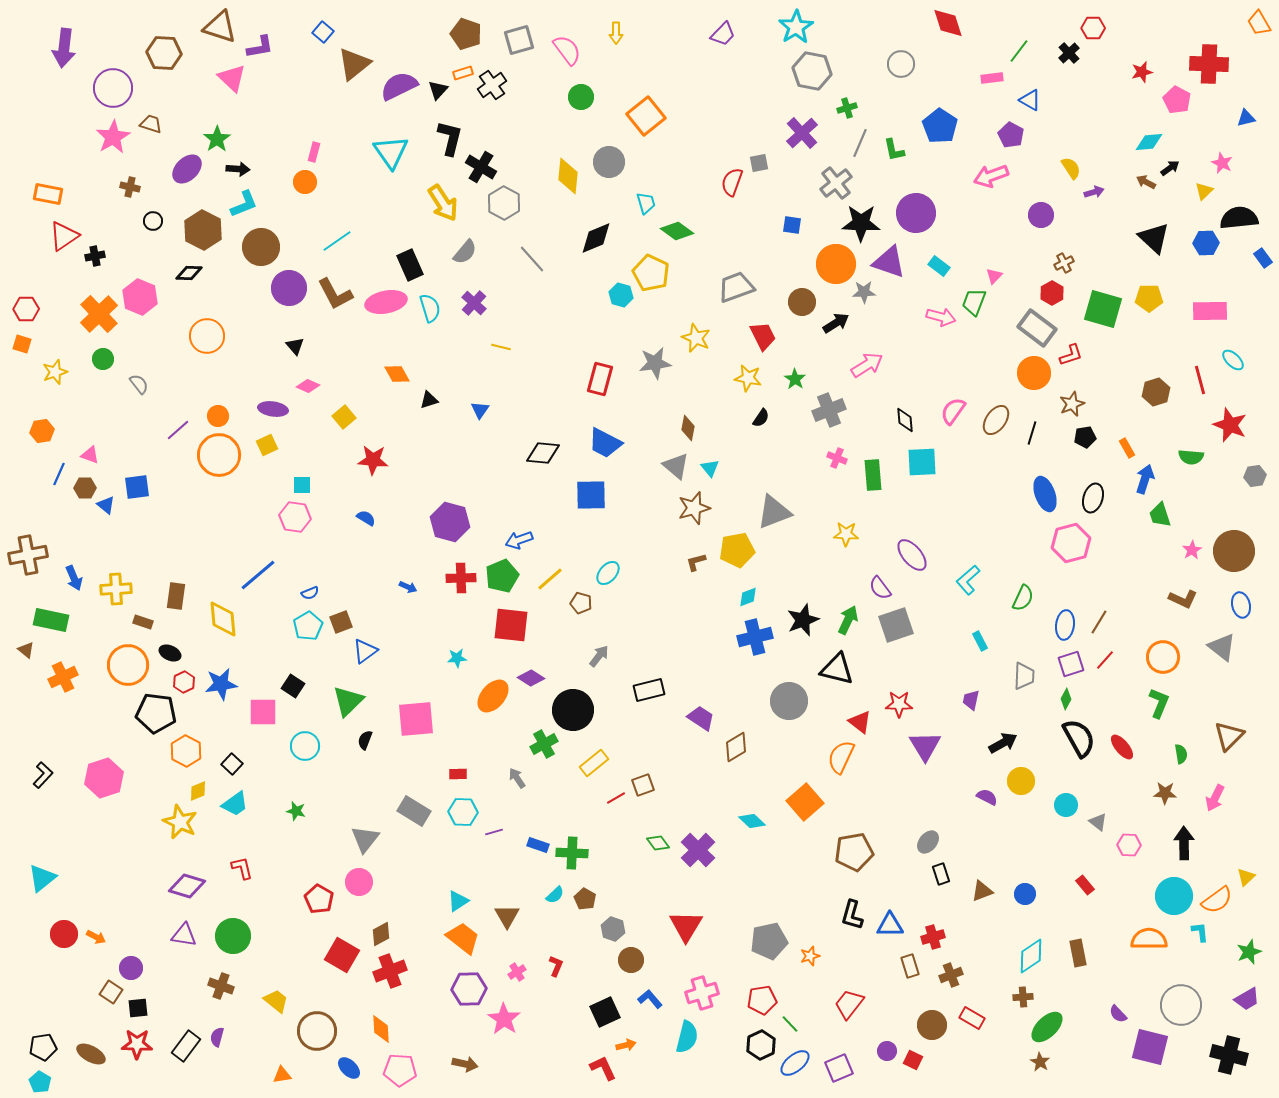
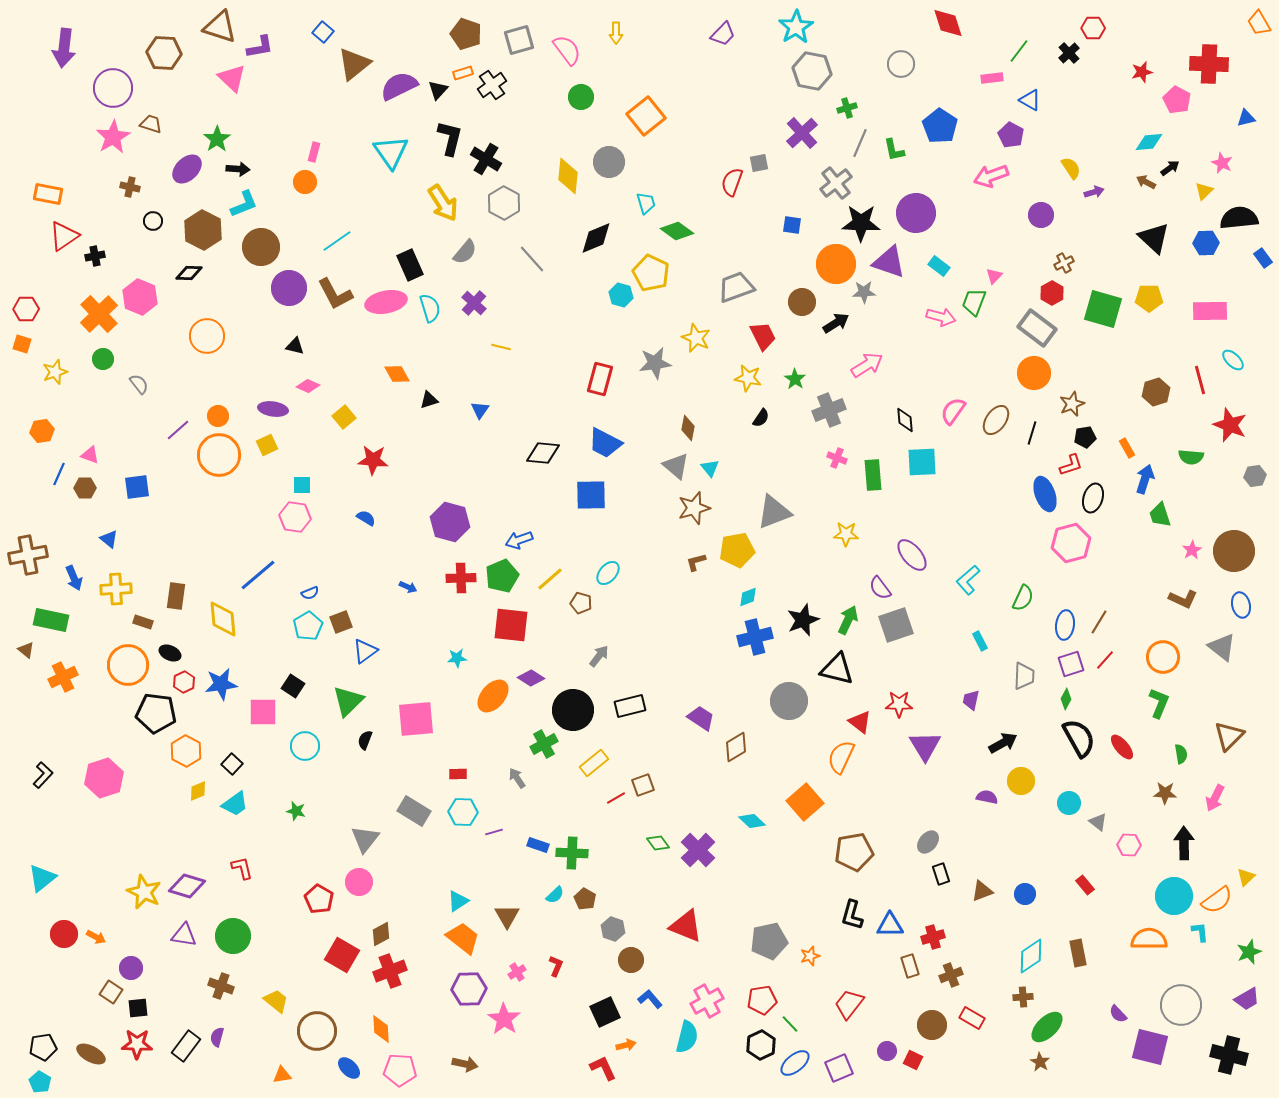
black cross at (481, 167): moved 5 px right, 8 px up
black triangle at (295, 346): rotated 36 degrees counterclockwise
red L-shape at (1071, 355): moved 110 px down
blue triangle at (106, 505): moved 3 px right, 34 px down
black rectangle at (649, 690): moved 19 px left, 16 px down
purple semicircle at (987, 797): rotated 15 degrees counterclockwise
cyan circle at (1066, 805): moved 3 px right, 2 px up
yellow star at (180, 822): moved 36 px left, 70 px down
red triangle at (686, 926): rotated 39 degrees counterclockwise
pink cross at (702, 993): moved 5 px right, 8 px down; rotated 12 degrees counterclockwise
